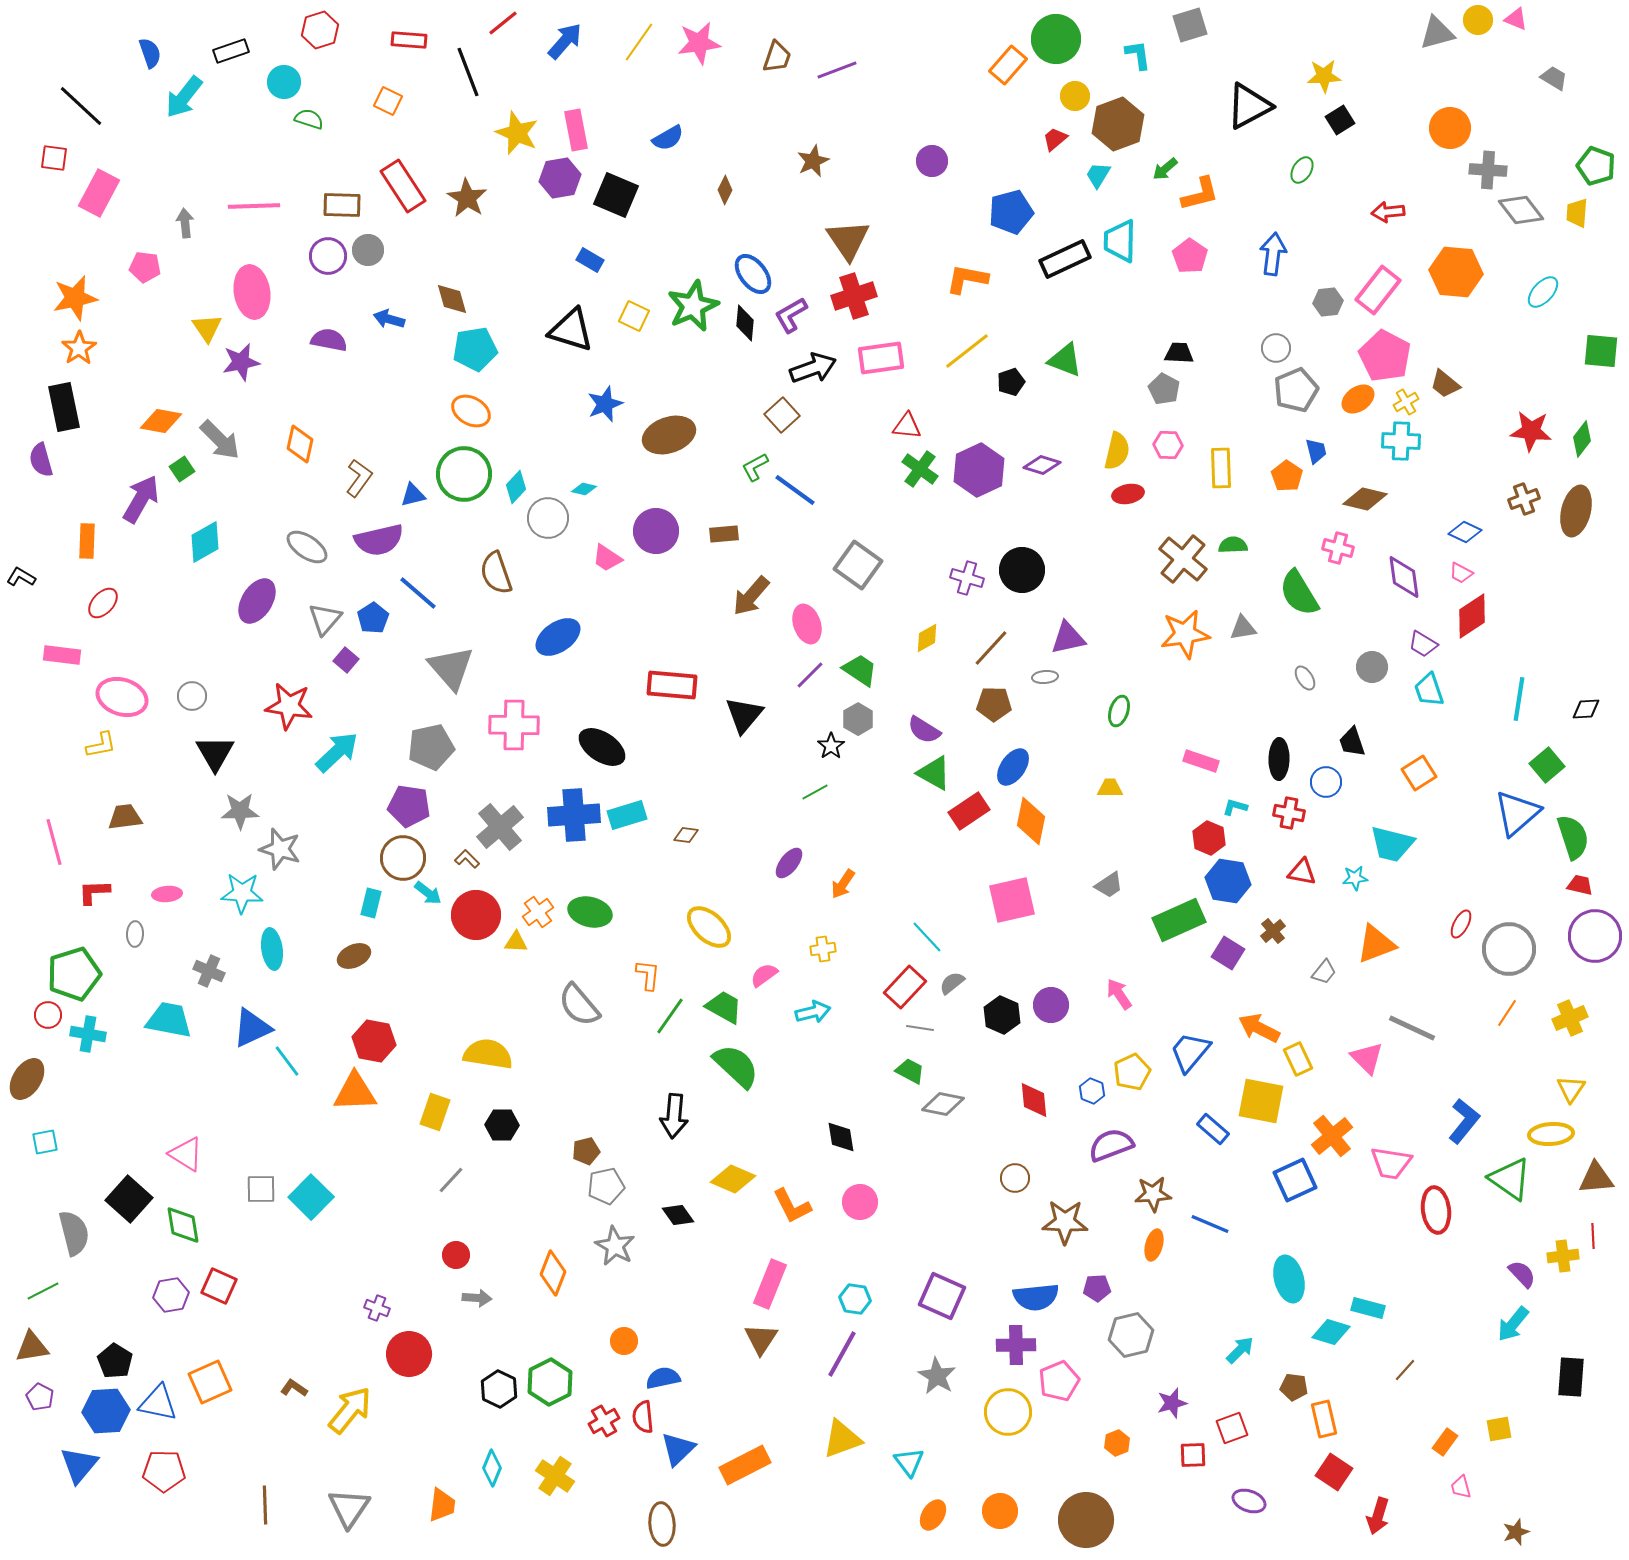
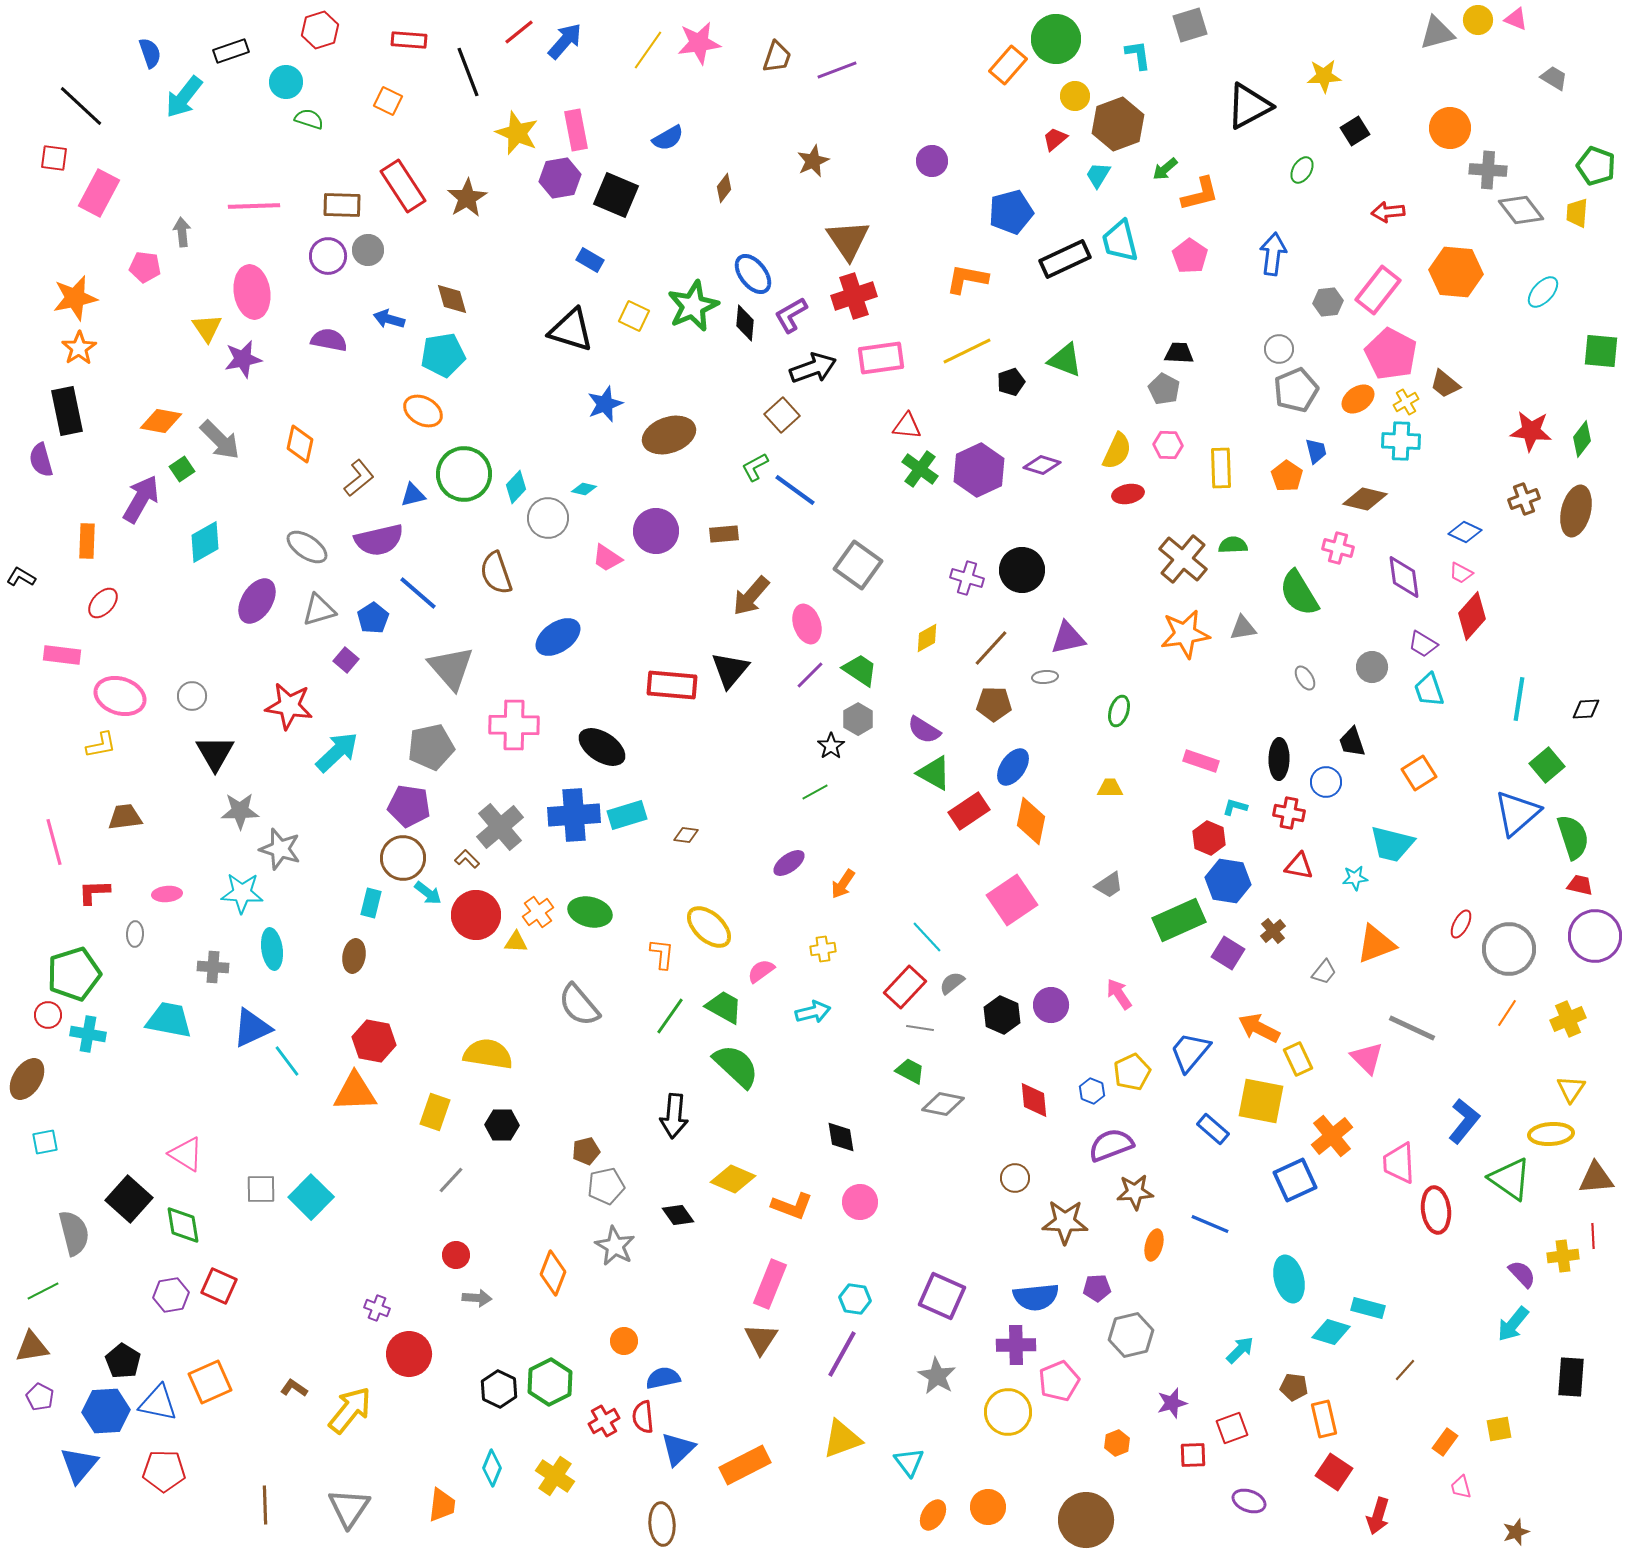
red line at (503, 23): moved 16 px right, 9 px down
yellow line at (639, 42): moved 9 px right, 8 px down
cyan circle at (284, 82): moved 2 px right
black square at (1340, 120): moved 15 px right, 11 px down
brown diamond at (725, 190): moved 1 px left, 2 px up; rotated 12 degrees clockwise
brown star at (467, 198): rotated 9 degrees clockwise
gray arrow at (185, 223): moved 3 px left, 9 px down
cyan trapezoid at (1120, 241): rotated 15 degrees counterclockwise
gray circle at (1276, 348): moved 3 px right, 1 px down
cyan pentagon at (475, 349): moved 32 px left, 6 px down
yellow line at (967, 351): rotated 12 degrees clockwise
pink pentagon at (1385, 356): moved 6 px right, 2 px up
purple star at (241, 362): moved 2 px right, 3 px up
black rectangle at (64, 407): moved 3 px right, 4 px down
orange ellipse at (471, 411): moved 48 px left
yellow semicircle at (1117, 451): rotated 12 degrees clockwise
brown L-shape at (359, 478): rotated 15 degrees clockwise
red diamond at (1472, 616): rotated 15 degrees counterclockwise
gray triangle at (325, 619): moved 6 px left, 9 px up; rotated 33 degrees clockwise
pink ellipse at (122, 697): moved 2 px left, 1 px up
black triangle at (744, 715): moved 14 px left, 45 px up
purple ellipse at (789, 863): rotated 16 degrees clockwise
red triangle at (1302, 872): moved 3 px left, 6 px up
pink square at (1012, 900): rotated 21 degrees counterclockwise
brown ellipse at (354, 956): rotated 56 degrees counterclockwise
gray cross at (209, 971): moved 4 px right, 4 px up; rotated 20 degrees counterclockwise
orange L-shape at (648, 975): moved 14 px right, 21 px up
pink semicircle at (764, 975): moved 3 px left, 4 px up
yellow cross at (1570, 1018): moved 2 px left, 1 px down
pink trapezoid at (1391, 1163): moved 8 px right; rotated 78 degrees clockwise
brown star at (1153, 1194): moved 18 px left, 2 px up
orange L-shape at (792, 1206): rotated 42 degrees counterclockwise
black pentagon at (115, 1361): moved 8 px right
orange circle at (1000, 1511): moved 12 px left, 4 px up
